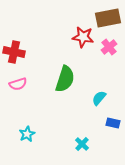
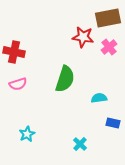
cyan semicircle: rotated 42 degrees clockwise
cyan cross: moved 2 px left
